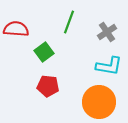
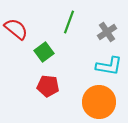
red semicircle: rotated 35 degrees clockwise
